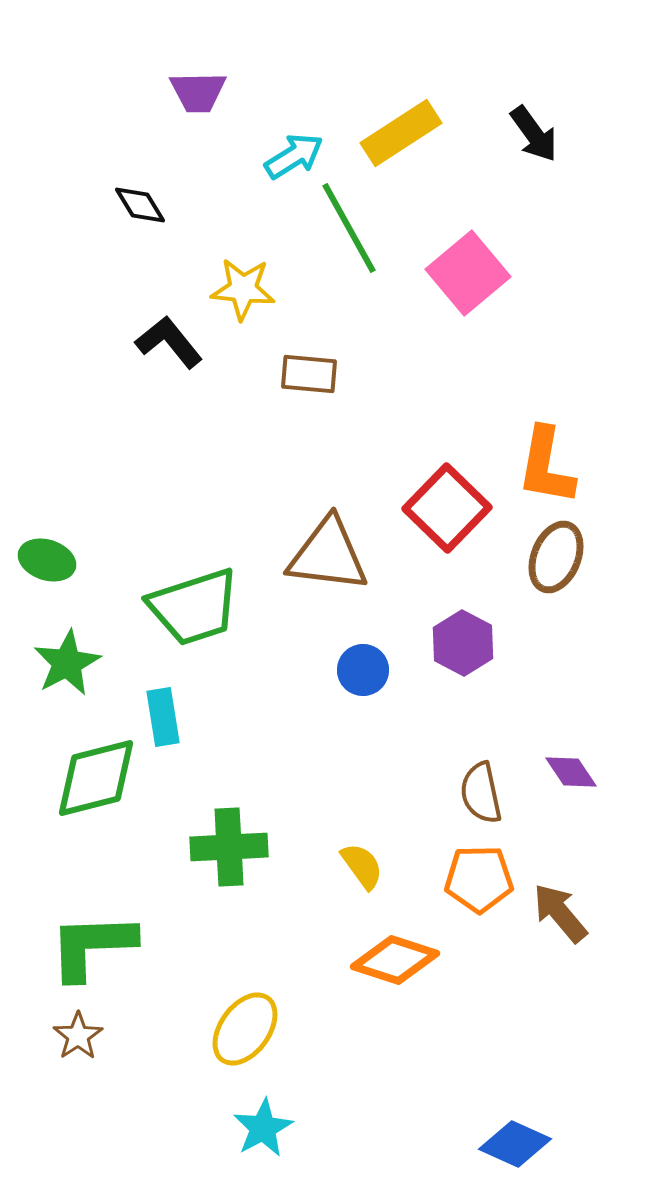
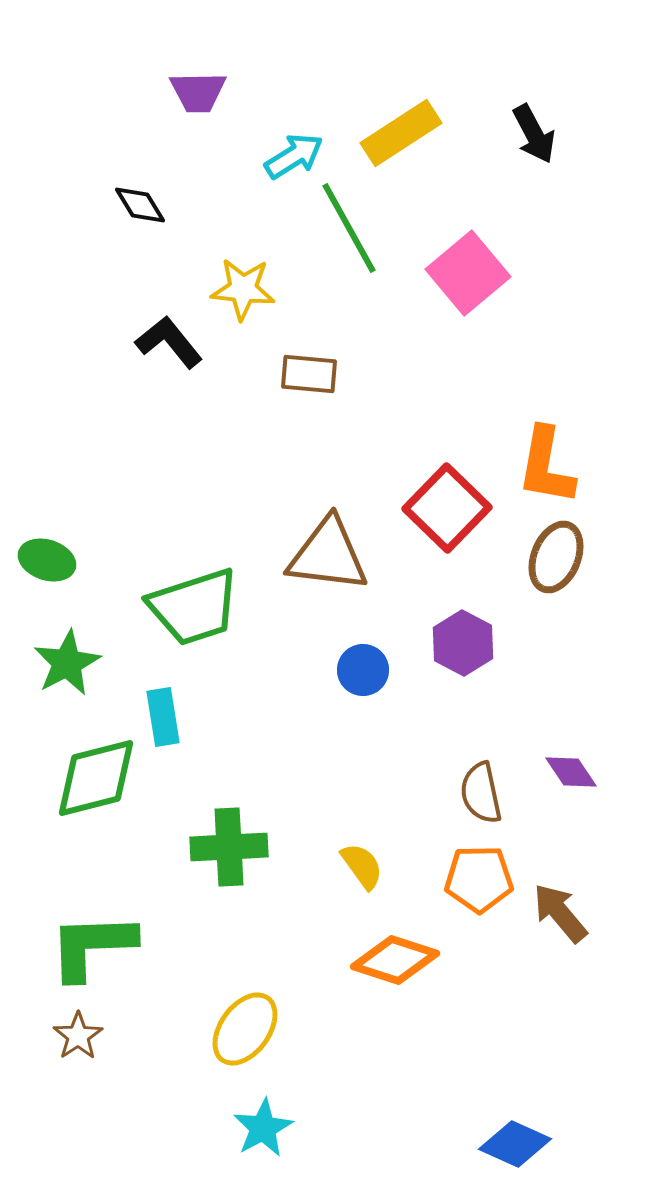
black arrow: rotated 8 degrees clockwise
